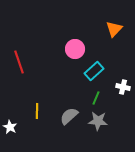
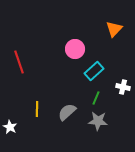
yellow line: moved 2 px up
gray semicircle: moved 2 px left, 4 px up
